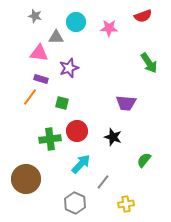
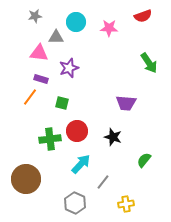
gray star: rotated 24 degrees counterclockwise
